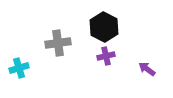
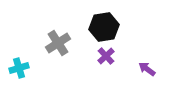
black hexagon: rotated 24 degrees clockwise
gray cross: rotated 25 degrees counterclockwise
purple cross: rotated 30 degrees counterclockwise
